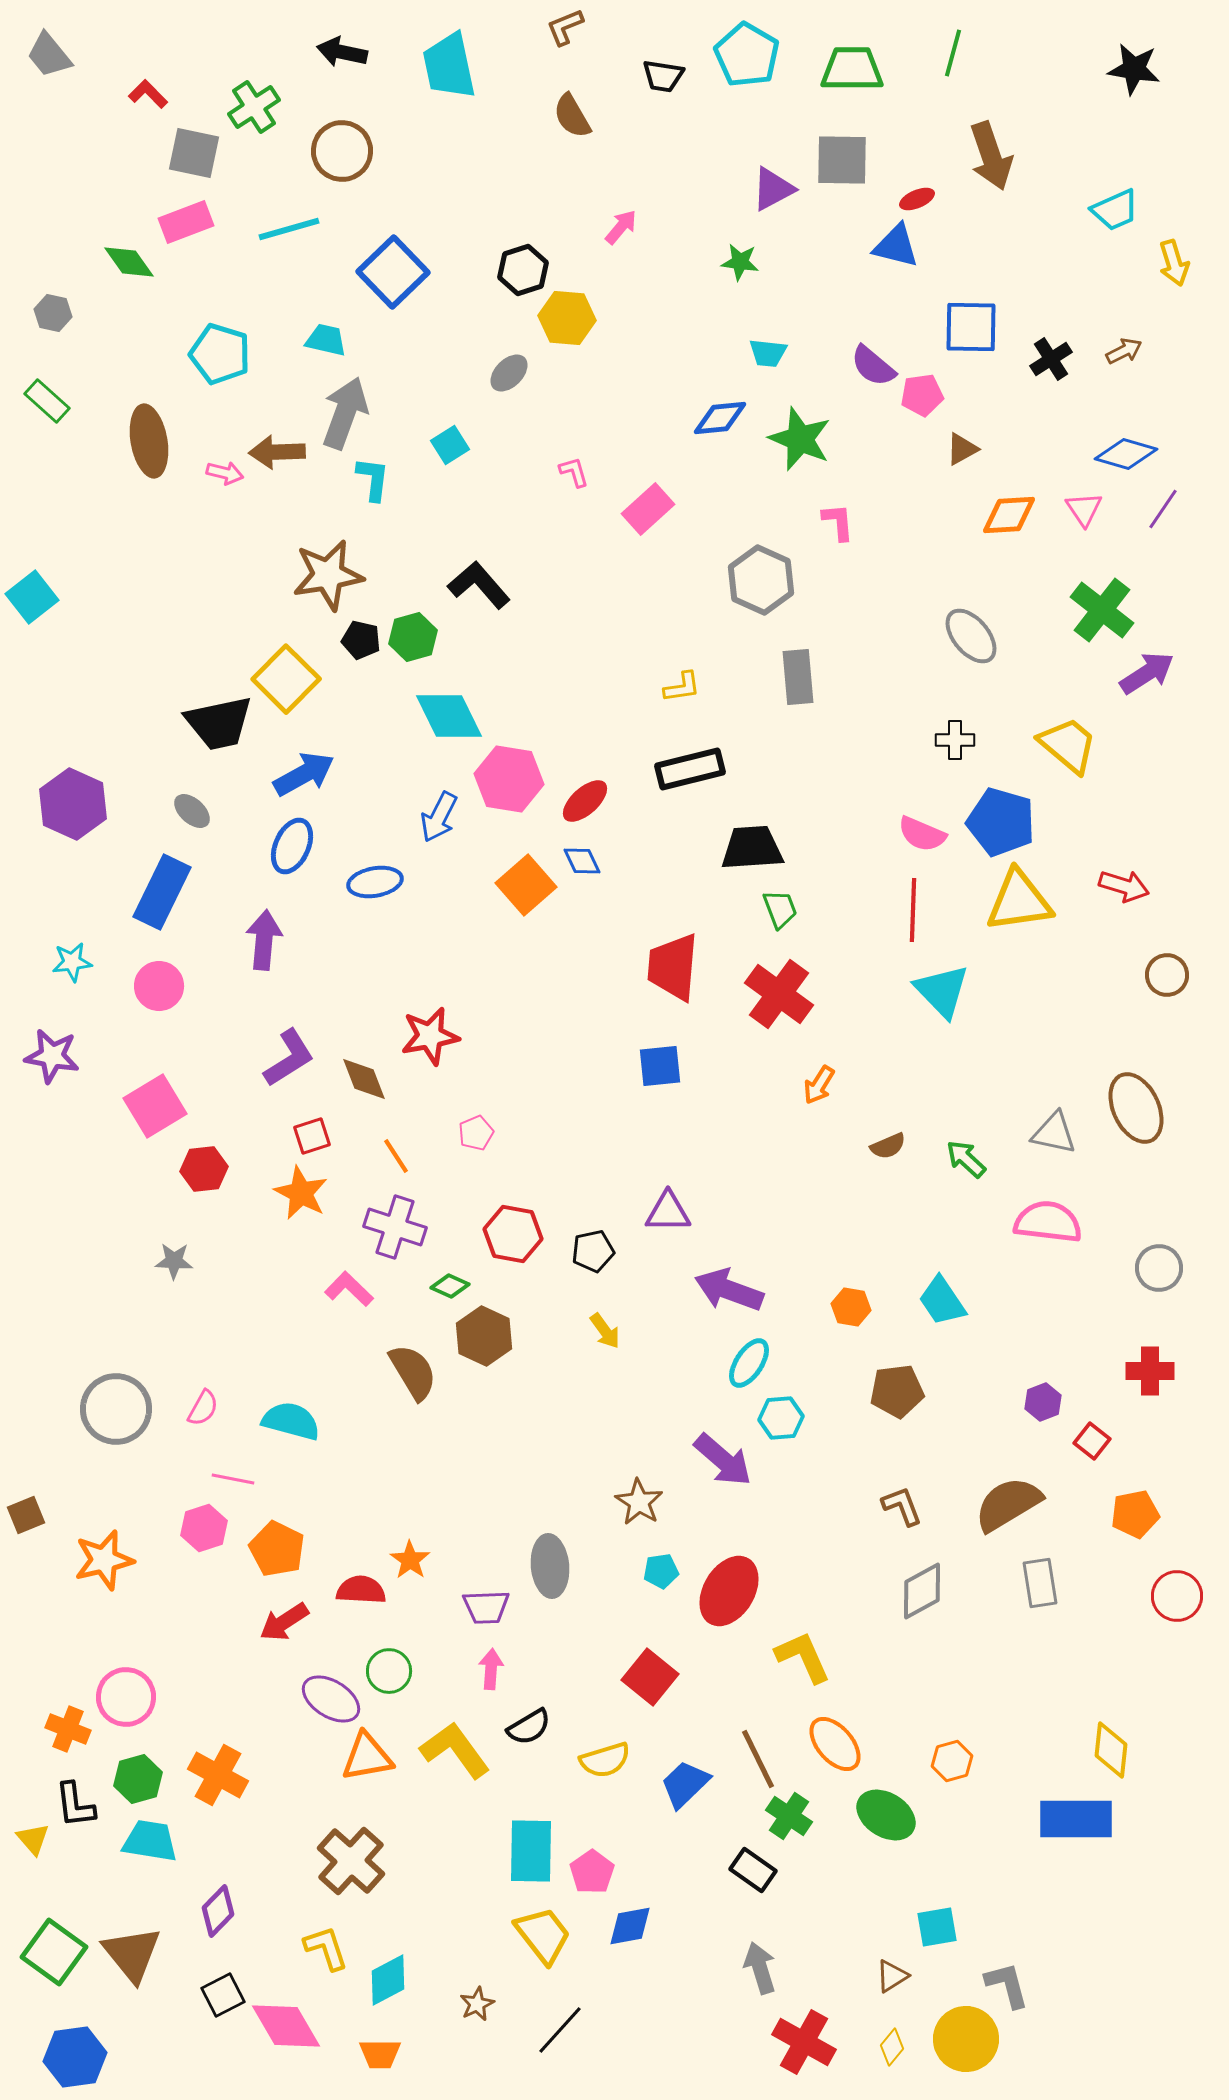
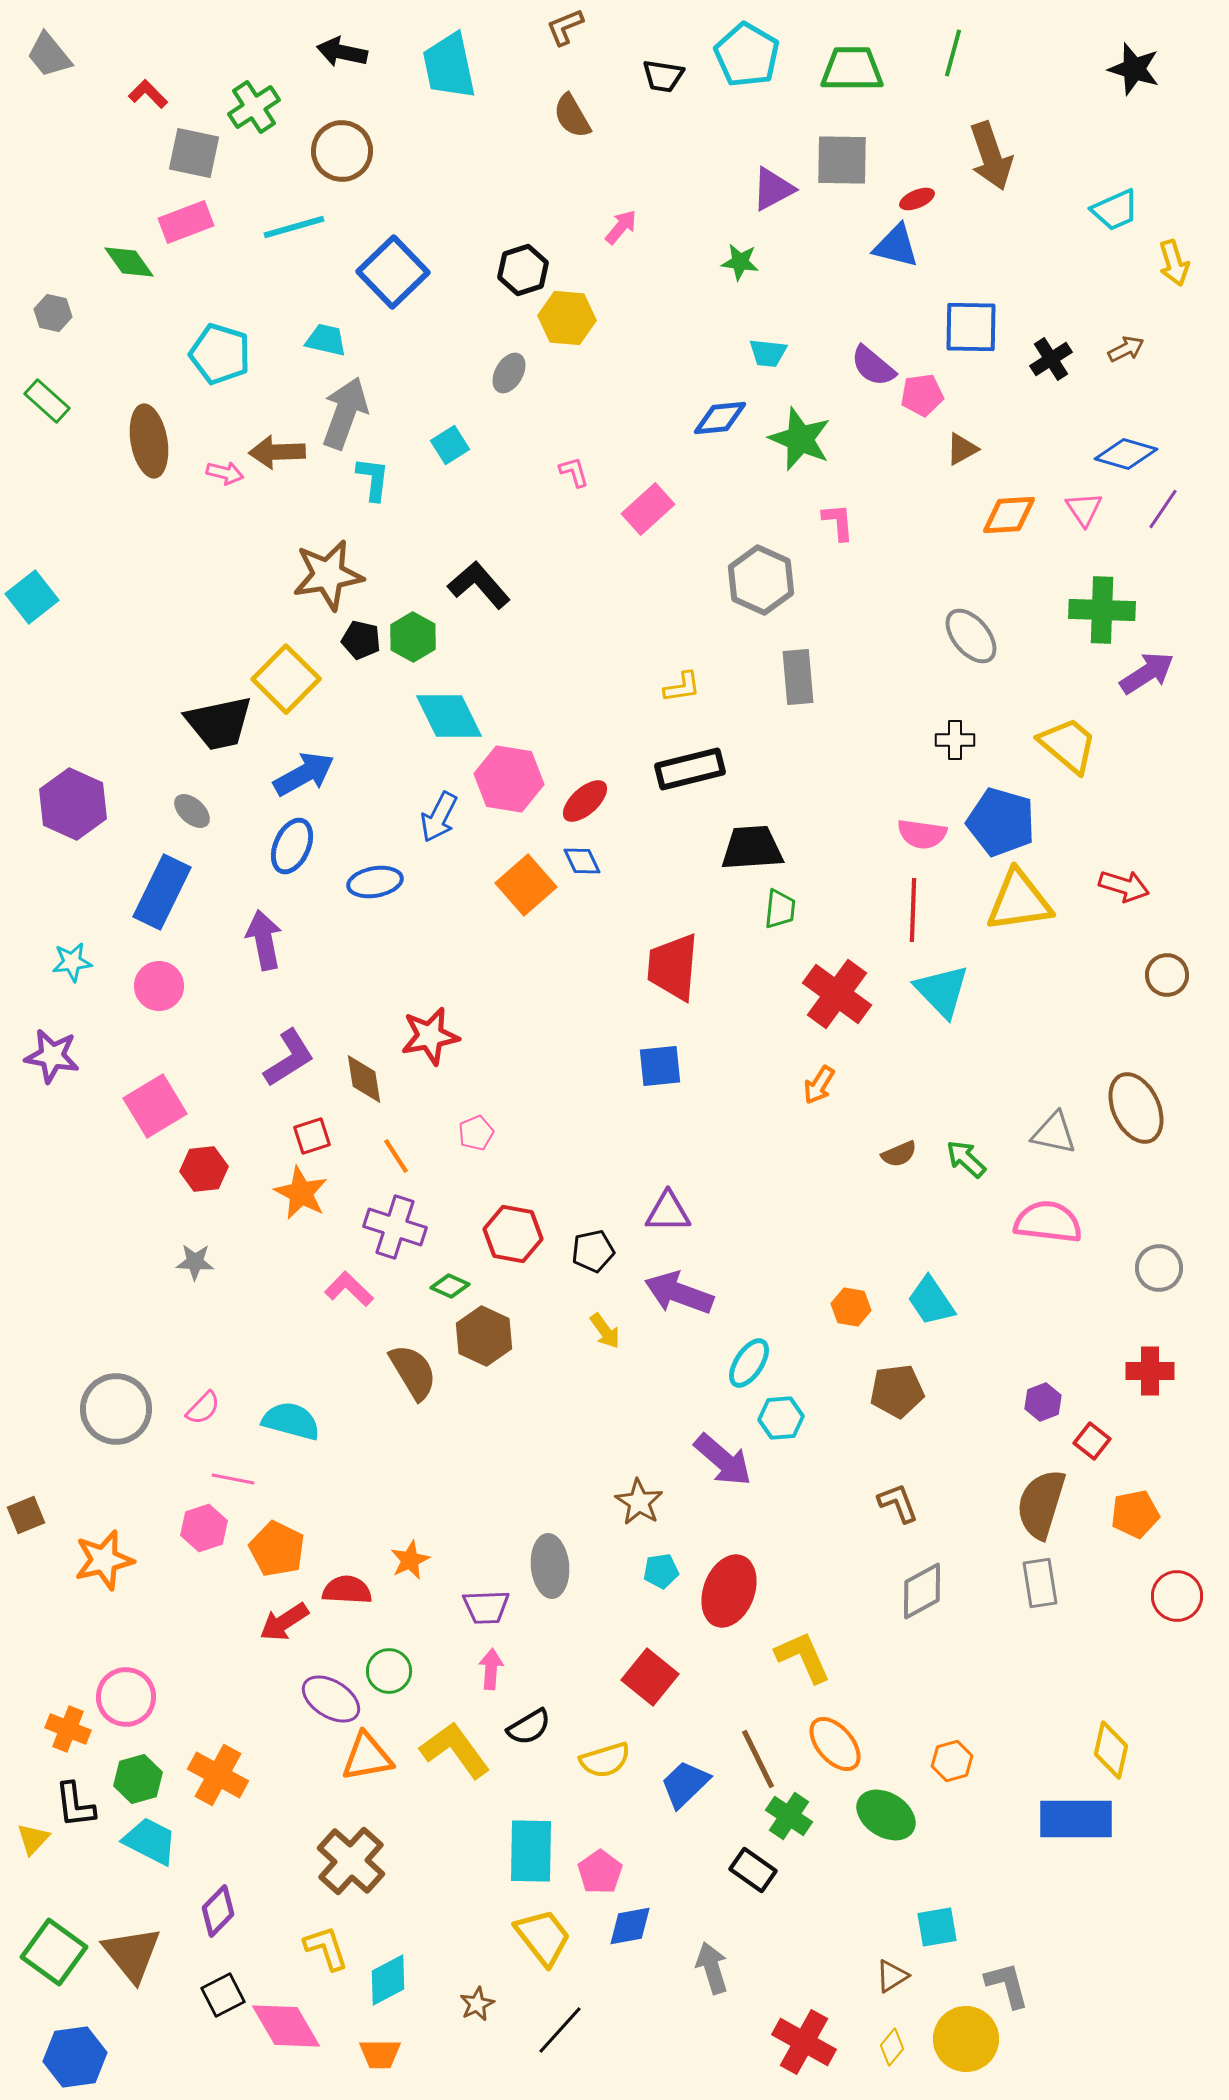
black star at (1134, 69): rotated 8 degrees clockwise
cyan line at (289, 229): moved 5 px right, 2 px up
brown arrow at (1124, 351): moved 2 px right, 2 px up
gray ellipse at (509, 373): rotated 15 degrees counterclockwise
green cross at (1102, 610): rotated 36 degrees counterclockwise
green hexagon at (413, 637): rotated 15 degrees counterclockwise
pink semicircle at (922, 834): rotated 15 degrees counterclockwise
green trapezoid at (780, 909): rotated 27 degrees clockwise
purple arrow at (264, 940): rotated 16 degrees counterclockwise
red cross at (779, 994): moved 58 px right
brown diamond at (364, 1079): rotated 12 degrees clockwise
brown semicircle at (888, 1146): moved 11 px right, 8 px down
gray star at (174, 1261): moved 21 px right, 1 px down
purple arrow at (729, 1290): moved 50 px left, 3 px down
cyan trapezoid at (942, 1301): moved 11 px left
pink semicircle at (203, 1408): rotated 15 degrees clockwise
brown semicircle at (1008, 1504): moved 33 px right; rotated 42 degrees counterclockwise
brown L-shape at (902, 1506): moved 4 px left, 3 px up
orange star at (410, 1560): rotated 12 degrees clockwise
red semicircle at (361, 1590): moved 14 px left
red ellipse at (729, 1591): rotated 10 degrees counterclockwise
yellow diamond at (1111, 1750): rotated 6 degrees clockwise
yellow triangle at (33, 1839): rotated 24 degrees clockwise
cyan trapezoid at (150, 1841): rotated 18 degrees clockwise
pink pentagon at (592, 1872): moved 8 px right
yellow trapezoid at (543, 1935): moved 2 px down
gray arrow at (760, 1968): moved 48 px left
